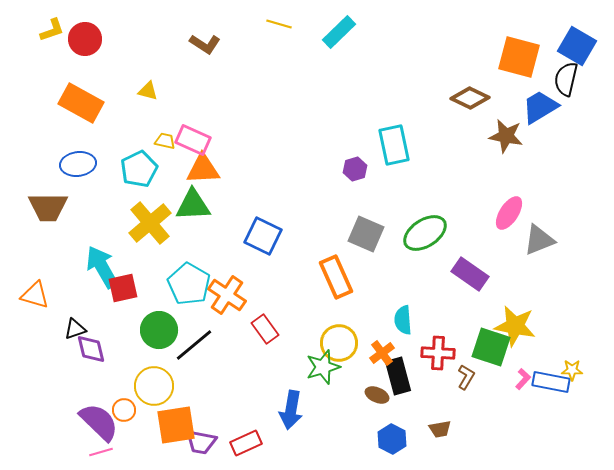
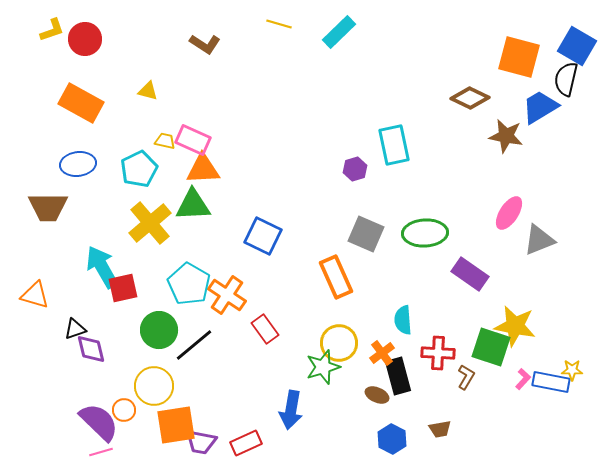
green ellipse at (425, 233): rotated 30 degrees clockwise
